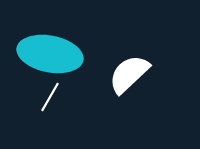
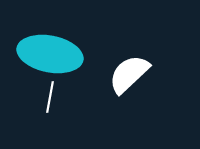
white line: rotated 20 degrees counterclockwise
